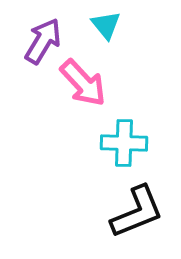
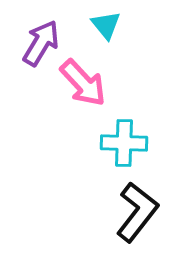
purple arrow: moved 2 px left, 2 px down
black L-shape: rotated 30 degrees counterclockwise
